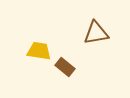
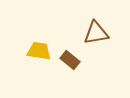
brown rectangle: moved 5 px right, 7 px up
